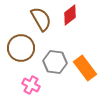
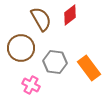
orange rectangle: moved 4 px right
